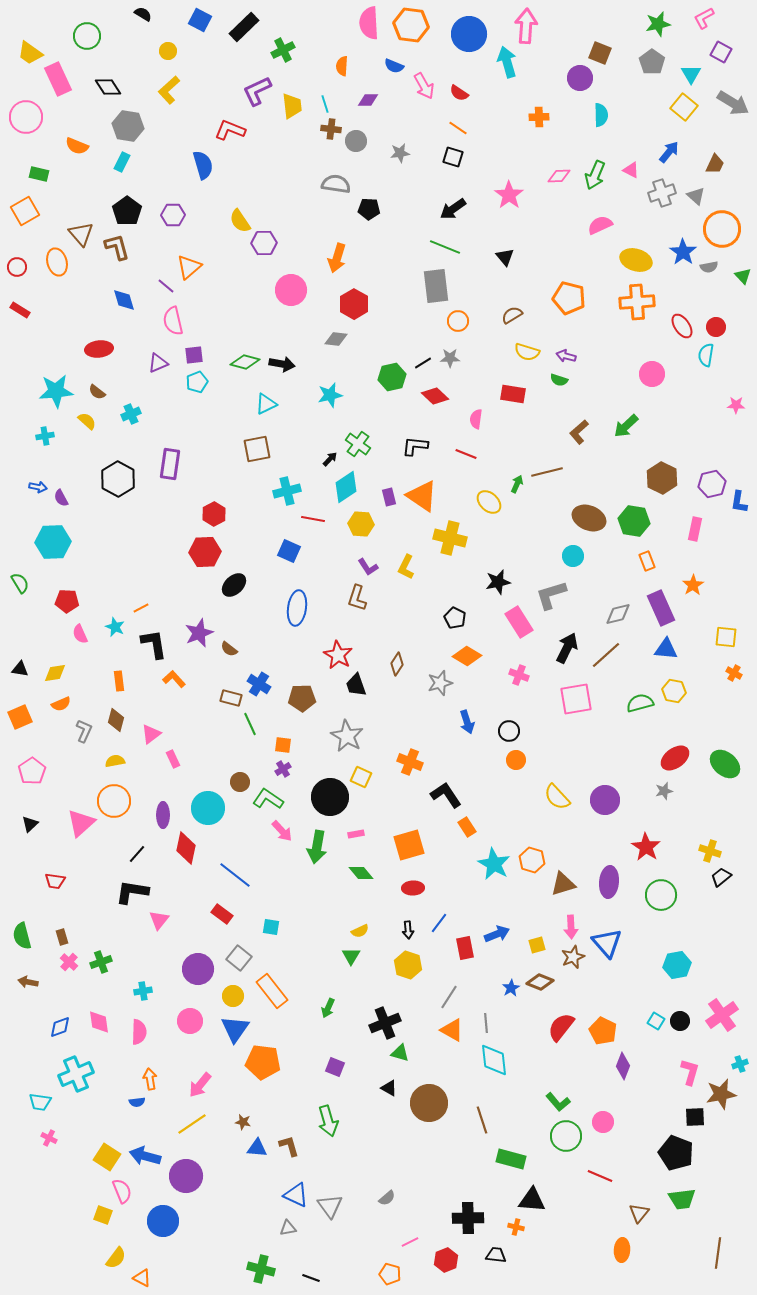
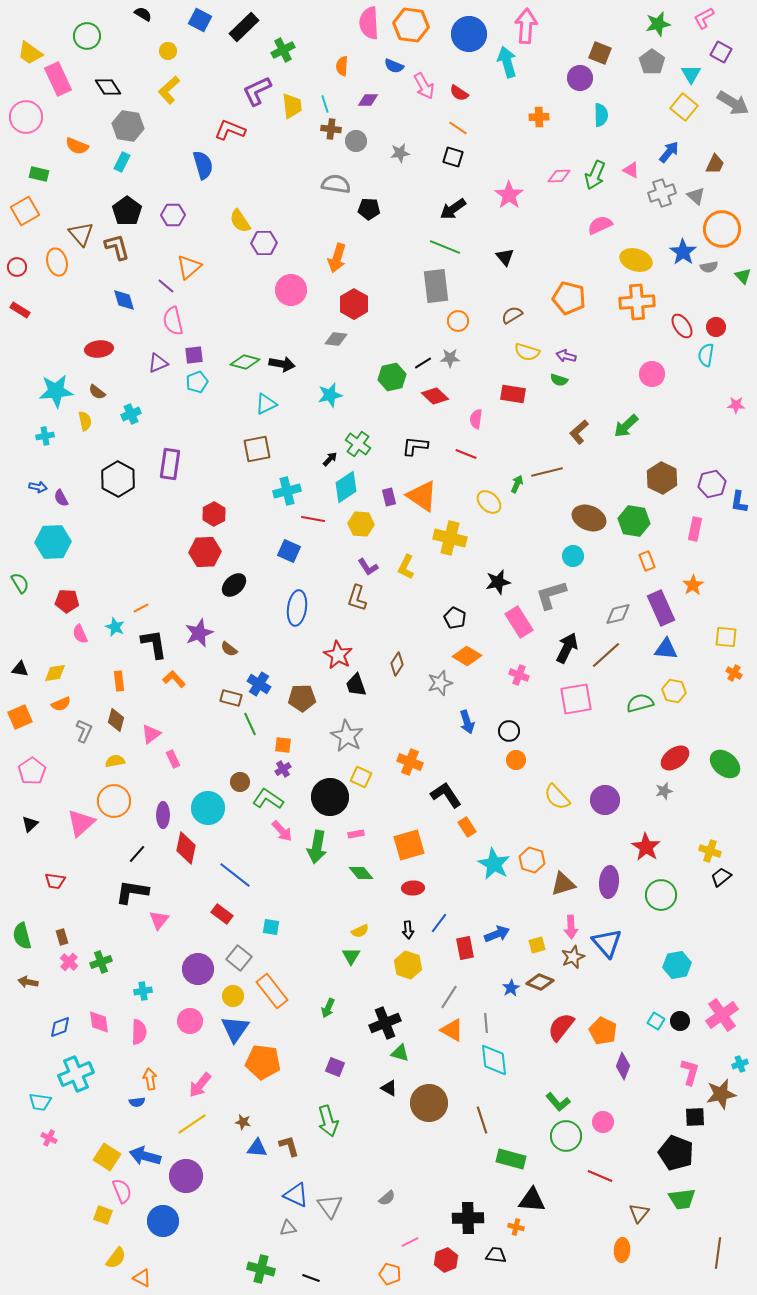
yellow semicircle at (87, 421): moved 2 px left; rotated 36 degrees clockwise
